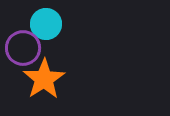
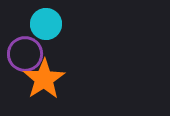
purple circle: moved 2 px right, 6 px down
